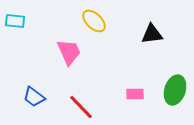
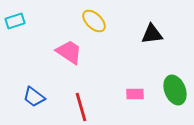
cyan rectangle: rotated 24 degrees counterclockwise
pink trapezoid: rotated 32 degrees counterclockwise
green ellipse: rotated 40 degrees counterclockwise
red line: rotated 28 degrees clockwise
